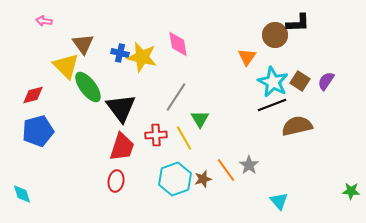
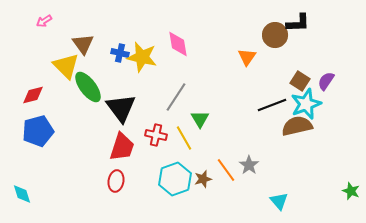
pink arrow: rotated 42 degrees counterclockwise
cyan star: moved 33 px right, 22 px down; rotated 24 degrees clockwise
red cross: rotated 15 degrees clockwise
green star: rotated 18 degrees clockwise
